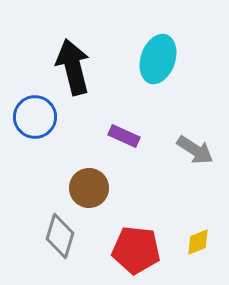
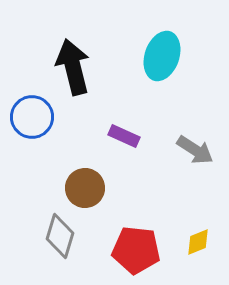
cyan ellipse: moved 4 px right, 3 px up
blue circle: moved 3 px left
brown circle: moved 4 px left
